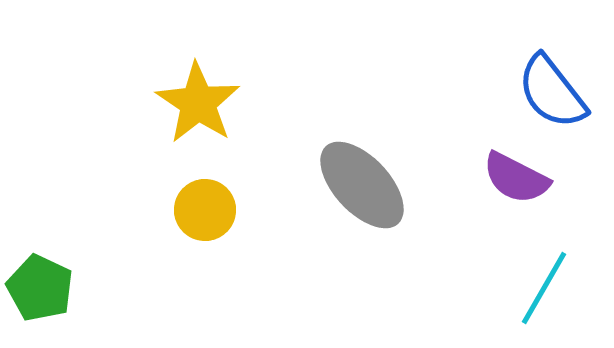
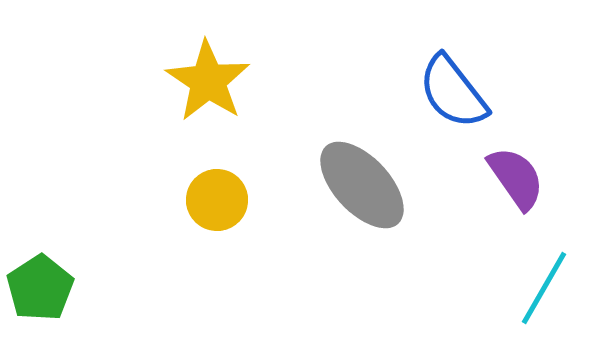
blue semicircle: moved 99 px left
yellow star: moved 10 px right, 22 px up
purple semicircle: rotated 152 degrees counterclockwise
yellow circle: moved 12 px right, 10 px up
green pentagon: rotated 14 degrees clockwise
